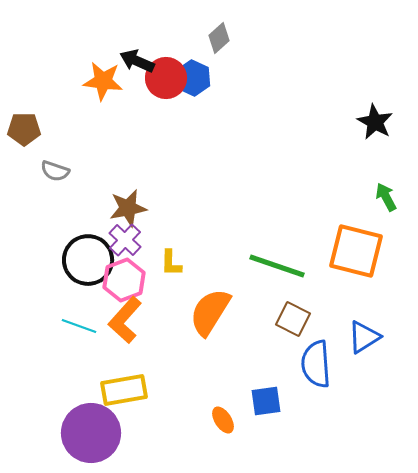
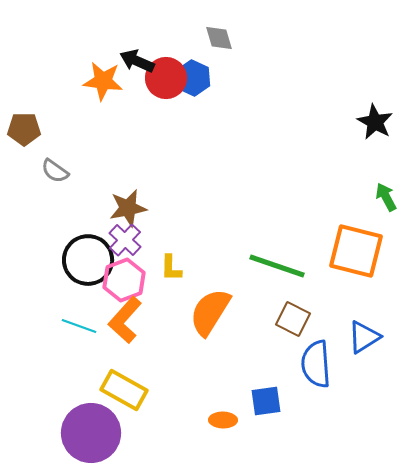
gray diamond: rotated 64 degrees counterclockwise
gray semicircle: rotated 16 degrees clockwise
yellow L-shape: moved 5 px down
yellow rectangle: rotated 39 degrees clockwise
orange ellipse: rotated 56 degrees counterclockwise
